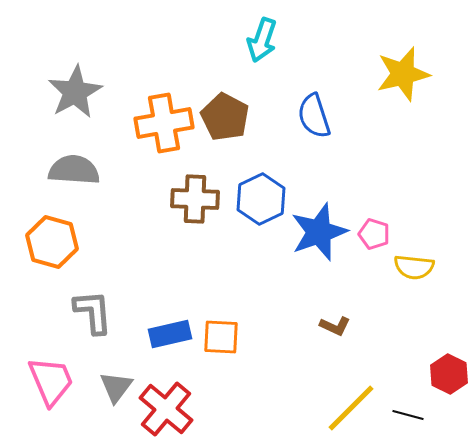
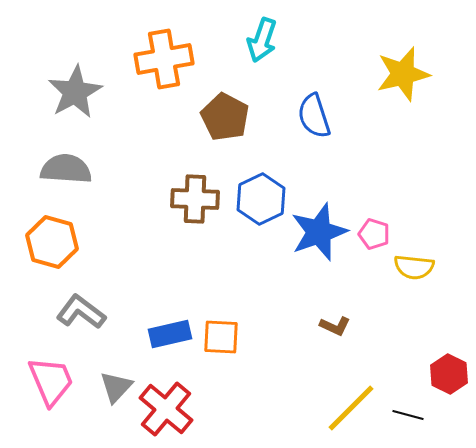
orange cross: moved 64 px up
gray semicircle: moved 8 px left, 1 px up
gray L-shape: moved 12 px left; rotated 48 degrees counterclockwise
gray triangle: rotated 6 degrees clockwise
